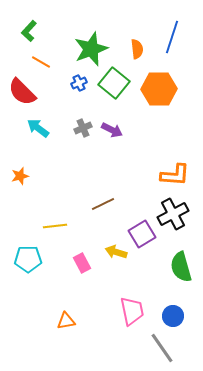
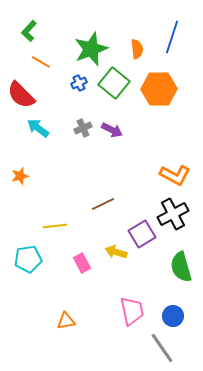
red semicircle: moved 1 px left, 3 px down
orange L-shape: rotated 24 degrees clockwise
cyan pentagon: rotated 8 degrees counterclockwise
